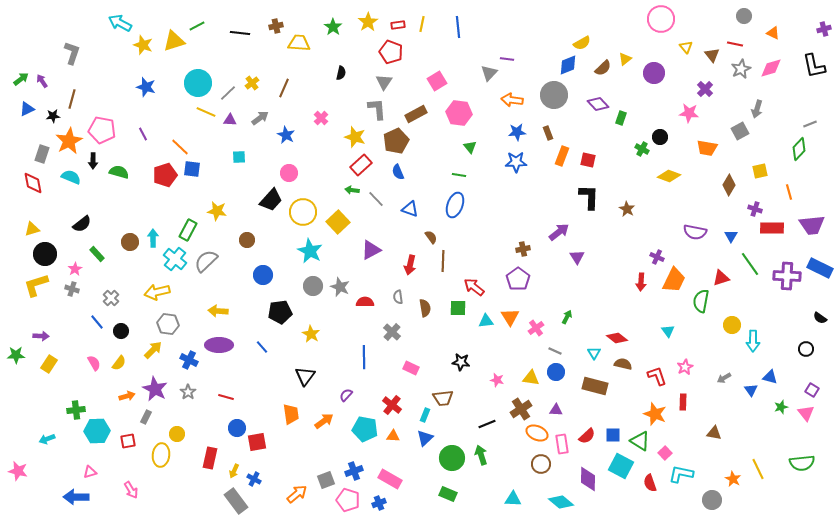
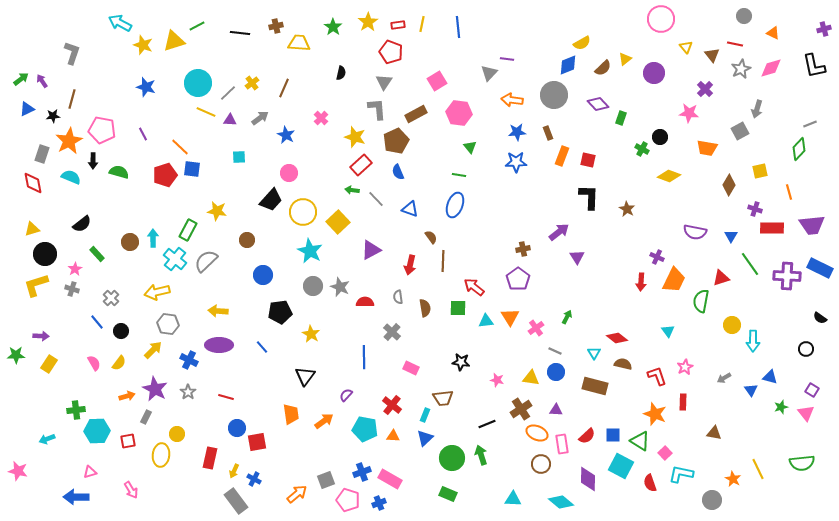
blue cross at (354, 471): moved 8 px right, 1 px down
